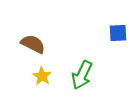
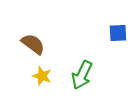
brown semicircle: rotated 10 degrees clockwise
yellow star: rotated 12 degrees counterclockwise
